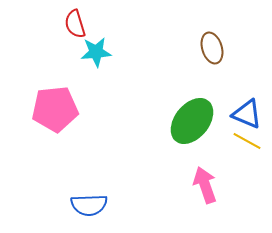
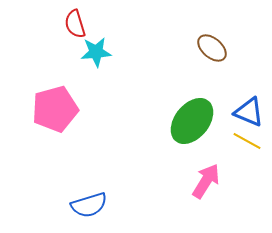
brown ellipse: rotated 32 degrees counterclockwise
pink pentagon: rotated 9 degrees counterclockwise
blue triangle: moved 2 px right, 2 px up
pink arrow: moved 1 px right, 4 px up; rotated 51 degrees clockwise
blue semicircle: rotated 15 degrees counterclockwise
